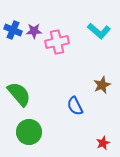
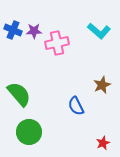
pink cross: moved 1 px down
blue semicircle: moved 1 px right
